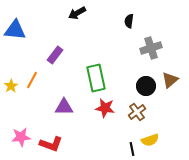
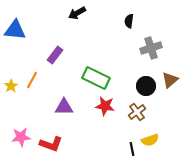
green rectangle: rotated 52 degrees counterclockwise
red star: moved 2 px up
